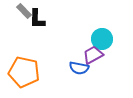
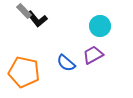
black L-shape: rotated 40 degrees counterclockwise
cyan circle: moved 2 px left, 13 px up
blue semicircle: moved 13 px left, 5 px up; rotated 30 degrees clockwise
